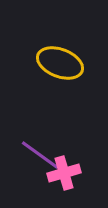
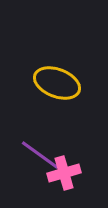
yellow ellipse: moved 3 px left, 20 px down
